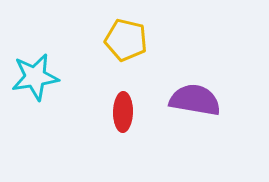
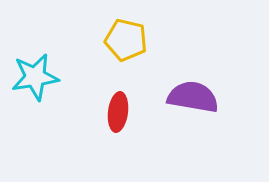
purple semicircle: moved 2 px left, 3 px up
red ellipse: moved 5 px left; rotated 6 degrees clockwise
